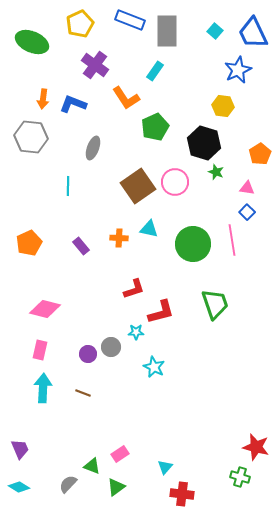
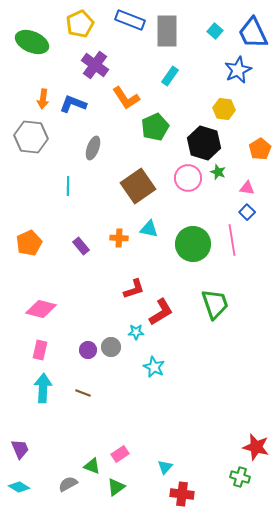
cyan rectangle at (155, 71): moved 15 px right, 5 px down
yellow hexagon at (223, 106): moved 1 px right, 3 px down
orange pentagon at (260, 154): moved 5 px up
green star at (216, 172): moved 2 px right
pink circle at (175, 182): moved 13 px right, 4 px up
pink diamond at (45, 309): moved 4 px left
red L-shape at (161, 312): rotated 16 degrees counterclockwise
purple circle at (88, 354): moved 4 px up
gray semicircle at (68, 484): rotated 18 degrees clockwise
